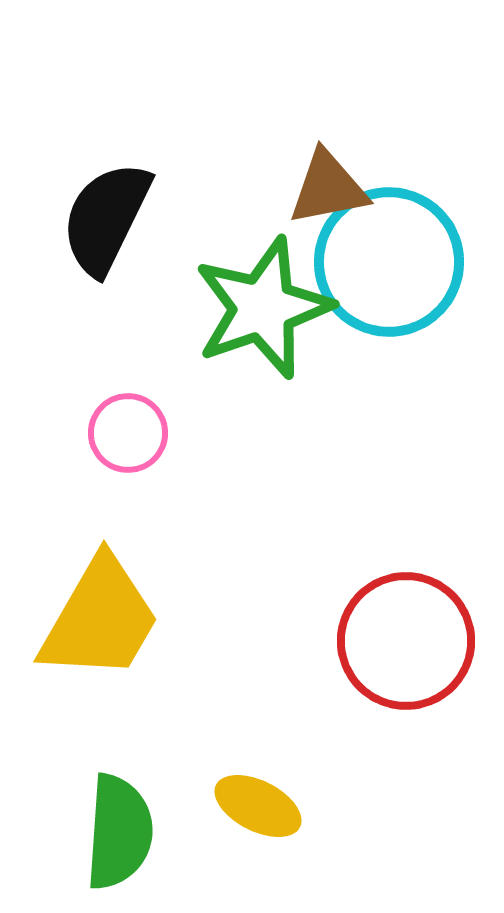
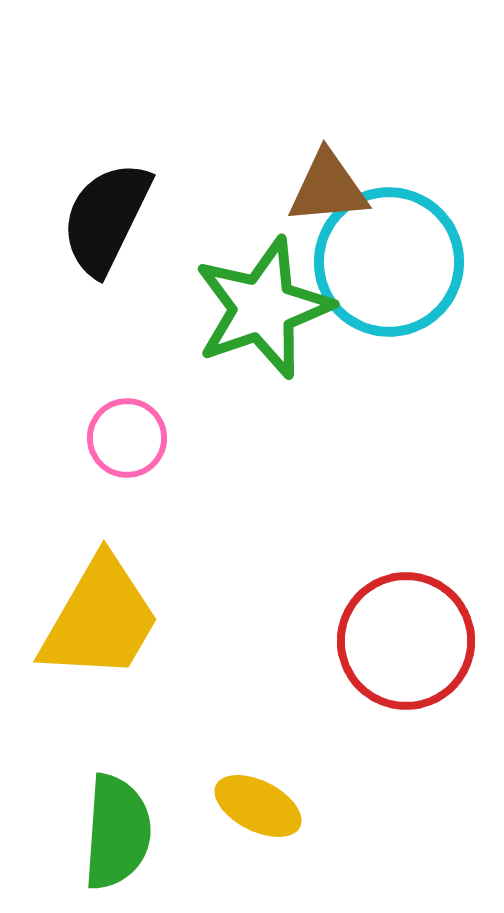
brown triangle: rotated 6 degrees clockwise
pink circle: moved 1 px left, 5 px down
green semicircle: moved 2 px left
